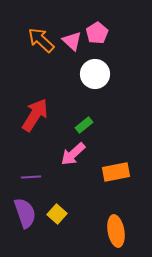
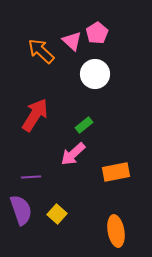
orange arrow: moved 11 px down
purple semicircle: moved 4 px left, 3 px up
